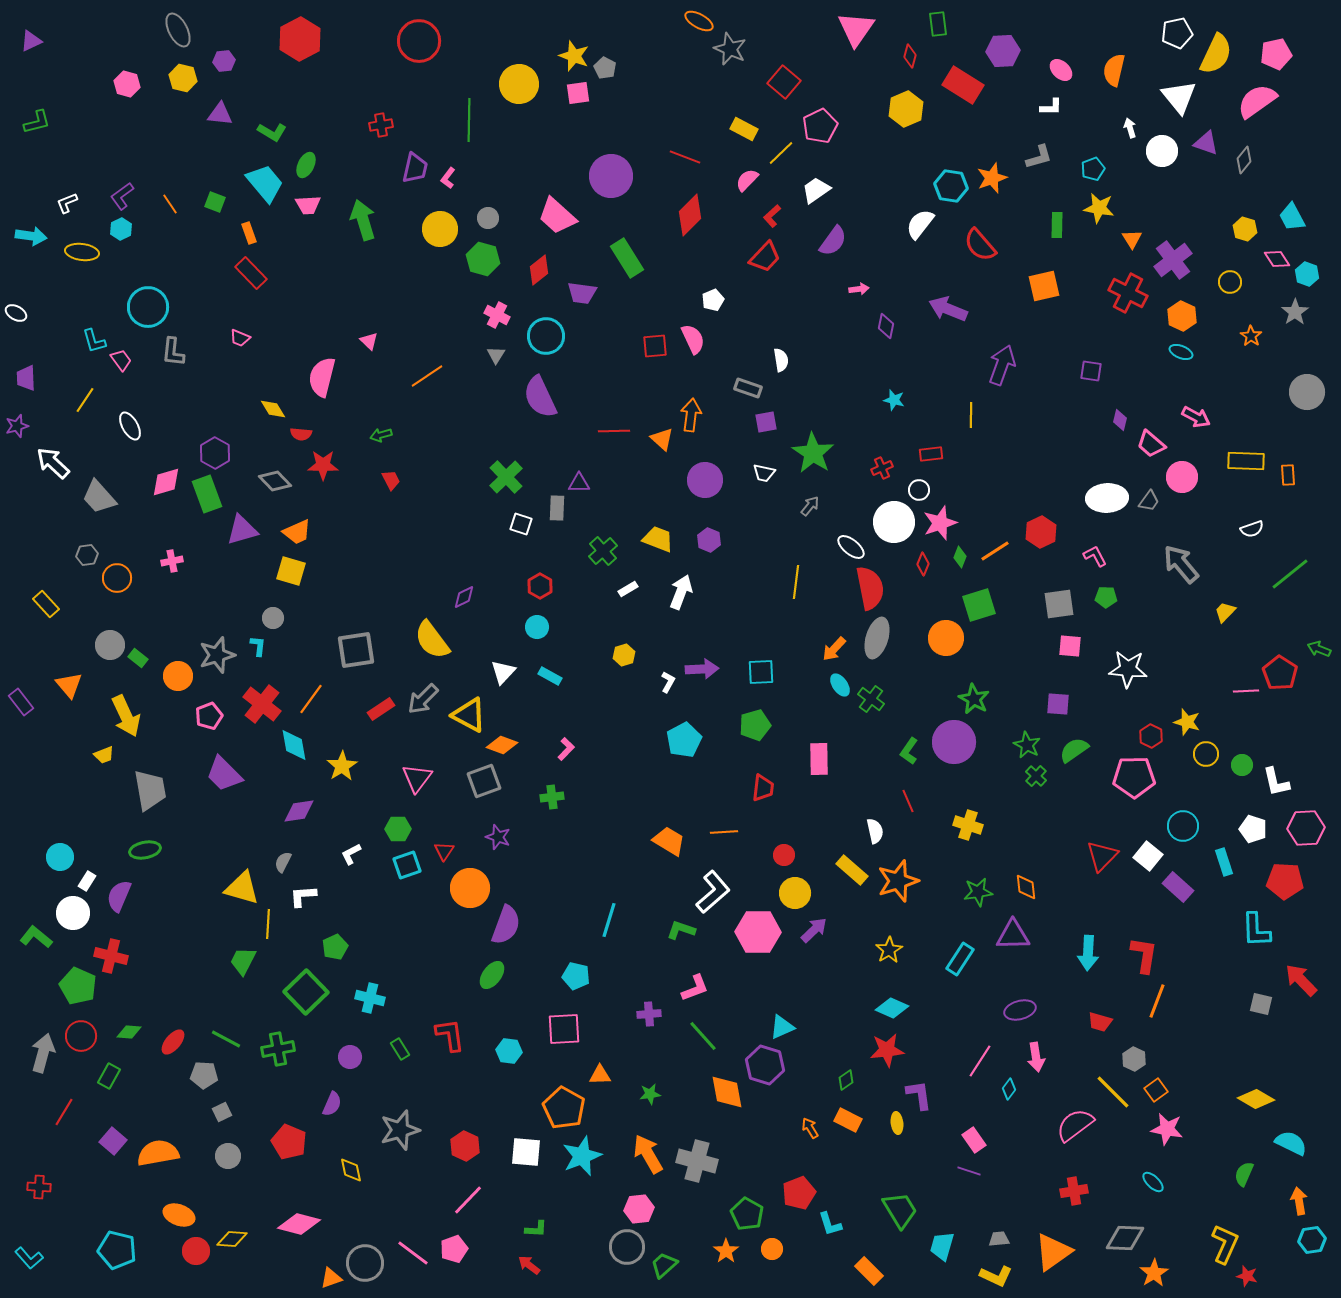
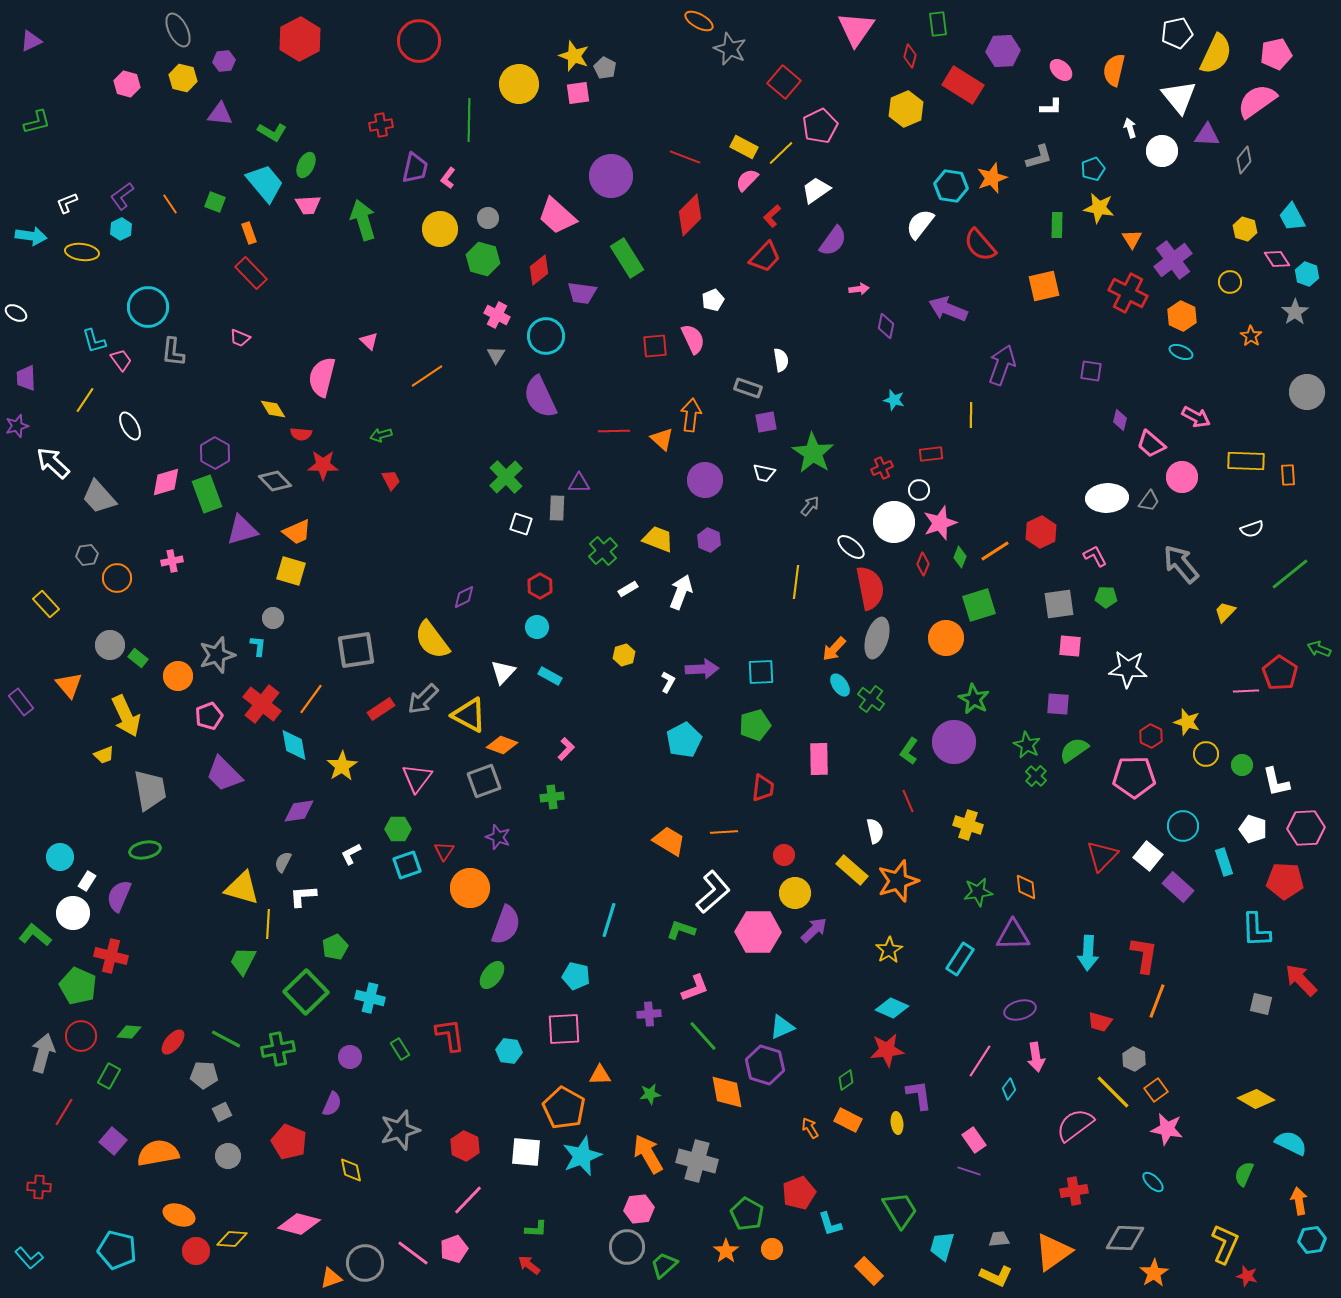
yellow rectangle at (744, 129): moved 18 px down
purple triangle at (1206, 143): moved 1 px right, 8 px up; rotated 16 degrees counterclockwise
green L-shape at (36, 937): moved 1 px left, 2 px up
